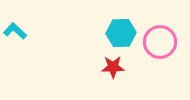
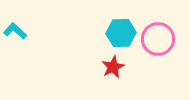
pink circle: moved 2 px left, 3 px up
red star: rotated 25 degrees counterclockwise
